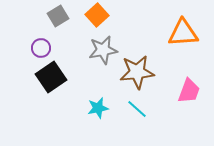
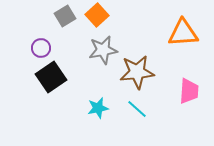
gray square: moved 7 px right
pink trapezoid: rotated 16 degrees counterclockwise
